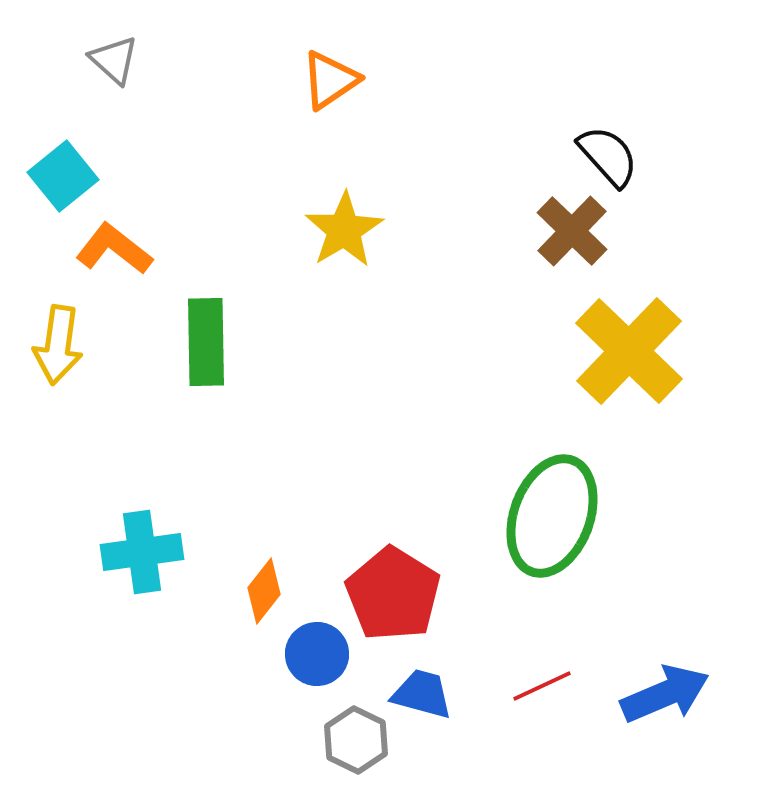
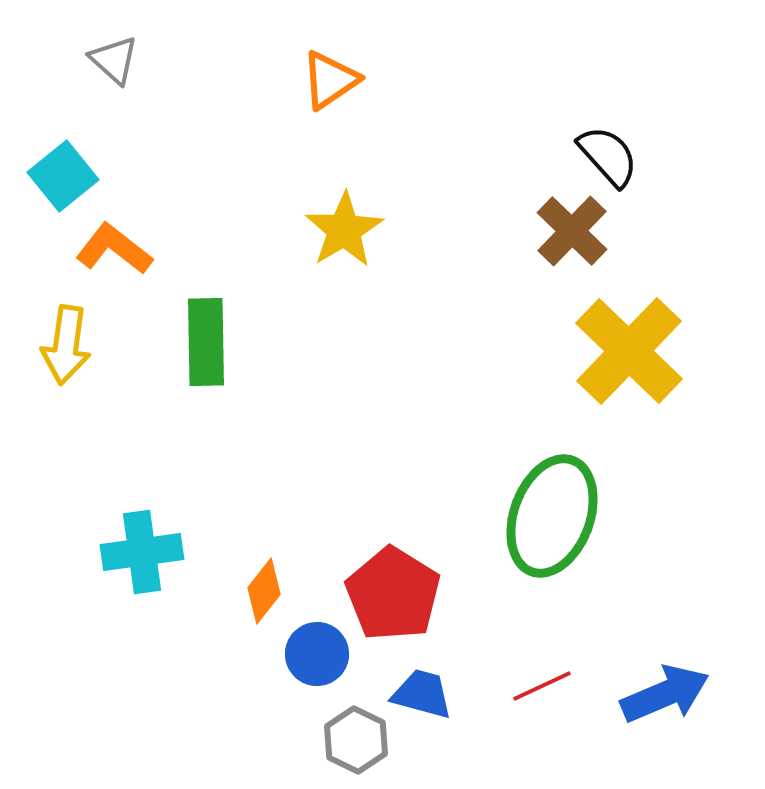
yellow arrow: moved 8 px right
